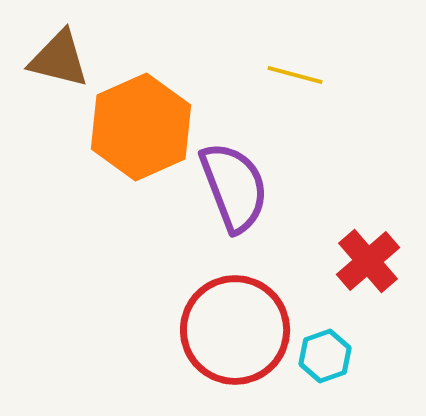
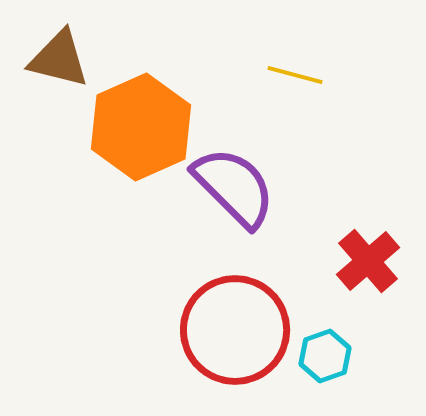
purple semicircle: rotated 24 degrees counterclockwise
